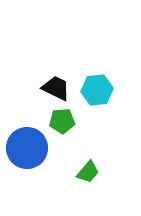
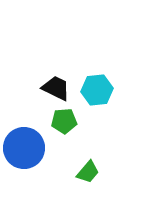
green pentagon: moved 2 px right
blue circle: moved 3 px left
